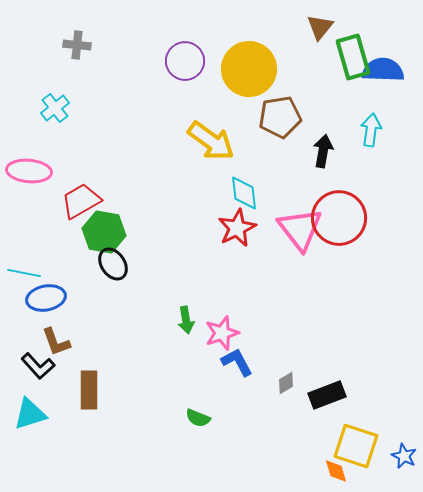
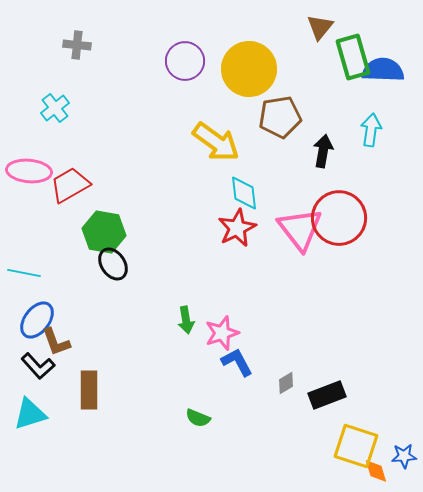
yellow arrow: moved 5 px right, 1 px down
red trapezoid: moved 11 px left, 16 px up
blue ellipse: moved 9 px left, 22 px down; rotated 42 degrees counterclockwise
blue star: rotated 30 degrees counterclockwise
orange diamond: moved 40 px right
